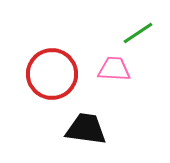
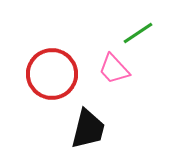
pink trapezoid: rotated 136 degrees counterclockwise
black trapezoid: moved 2 px right; rotated 96 degrees clockwise
